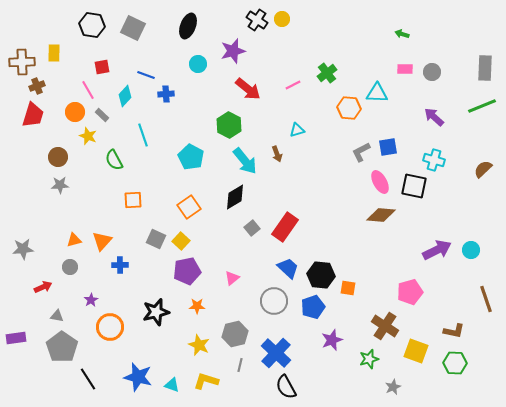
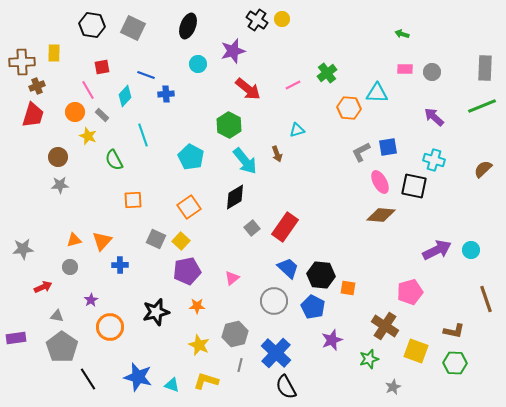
blue pentagon at (313, 307): rotated 25 degrees counterclockwise
